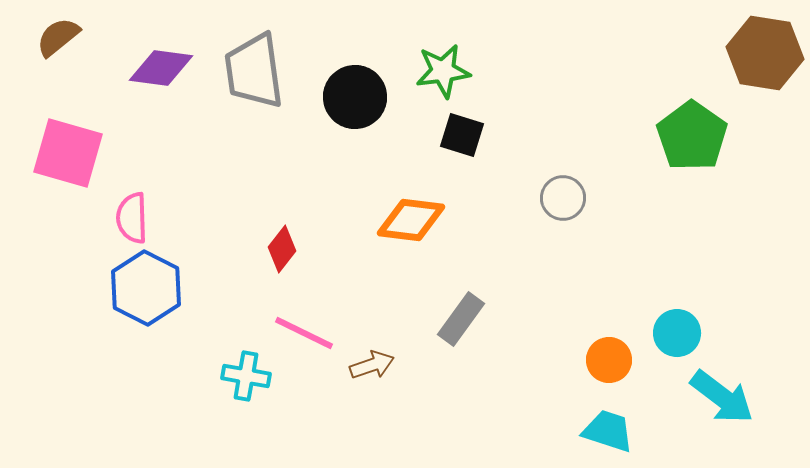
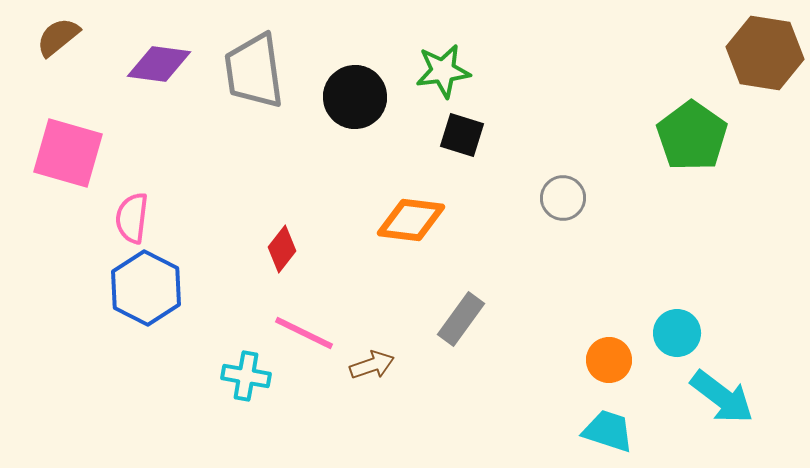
purple diamond: moved 2 px left, 4 px up
pink semicircle: rotated 9 degrees clockwise
